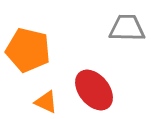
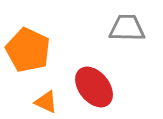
orange pentagon: rotated 12 degrees clockwise
red ellipse: moved 3 px up
